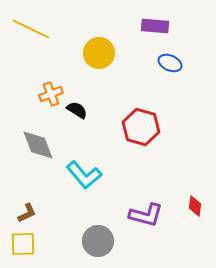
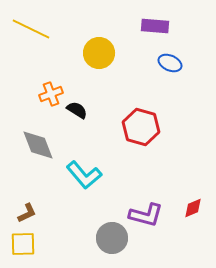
red diamond: moved 2 px left, 2 px down; rotated 60 degrees clockwise
gray circle: moved 14 px right, 3 px up
